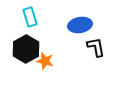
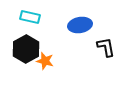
cyan rectangle: rotated 60 degrees counterclockwise
black L-shape: moved 10 px right
